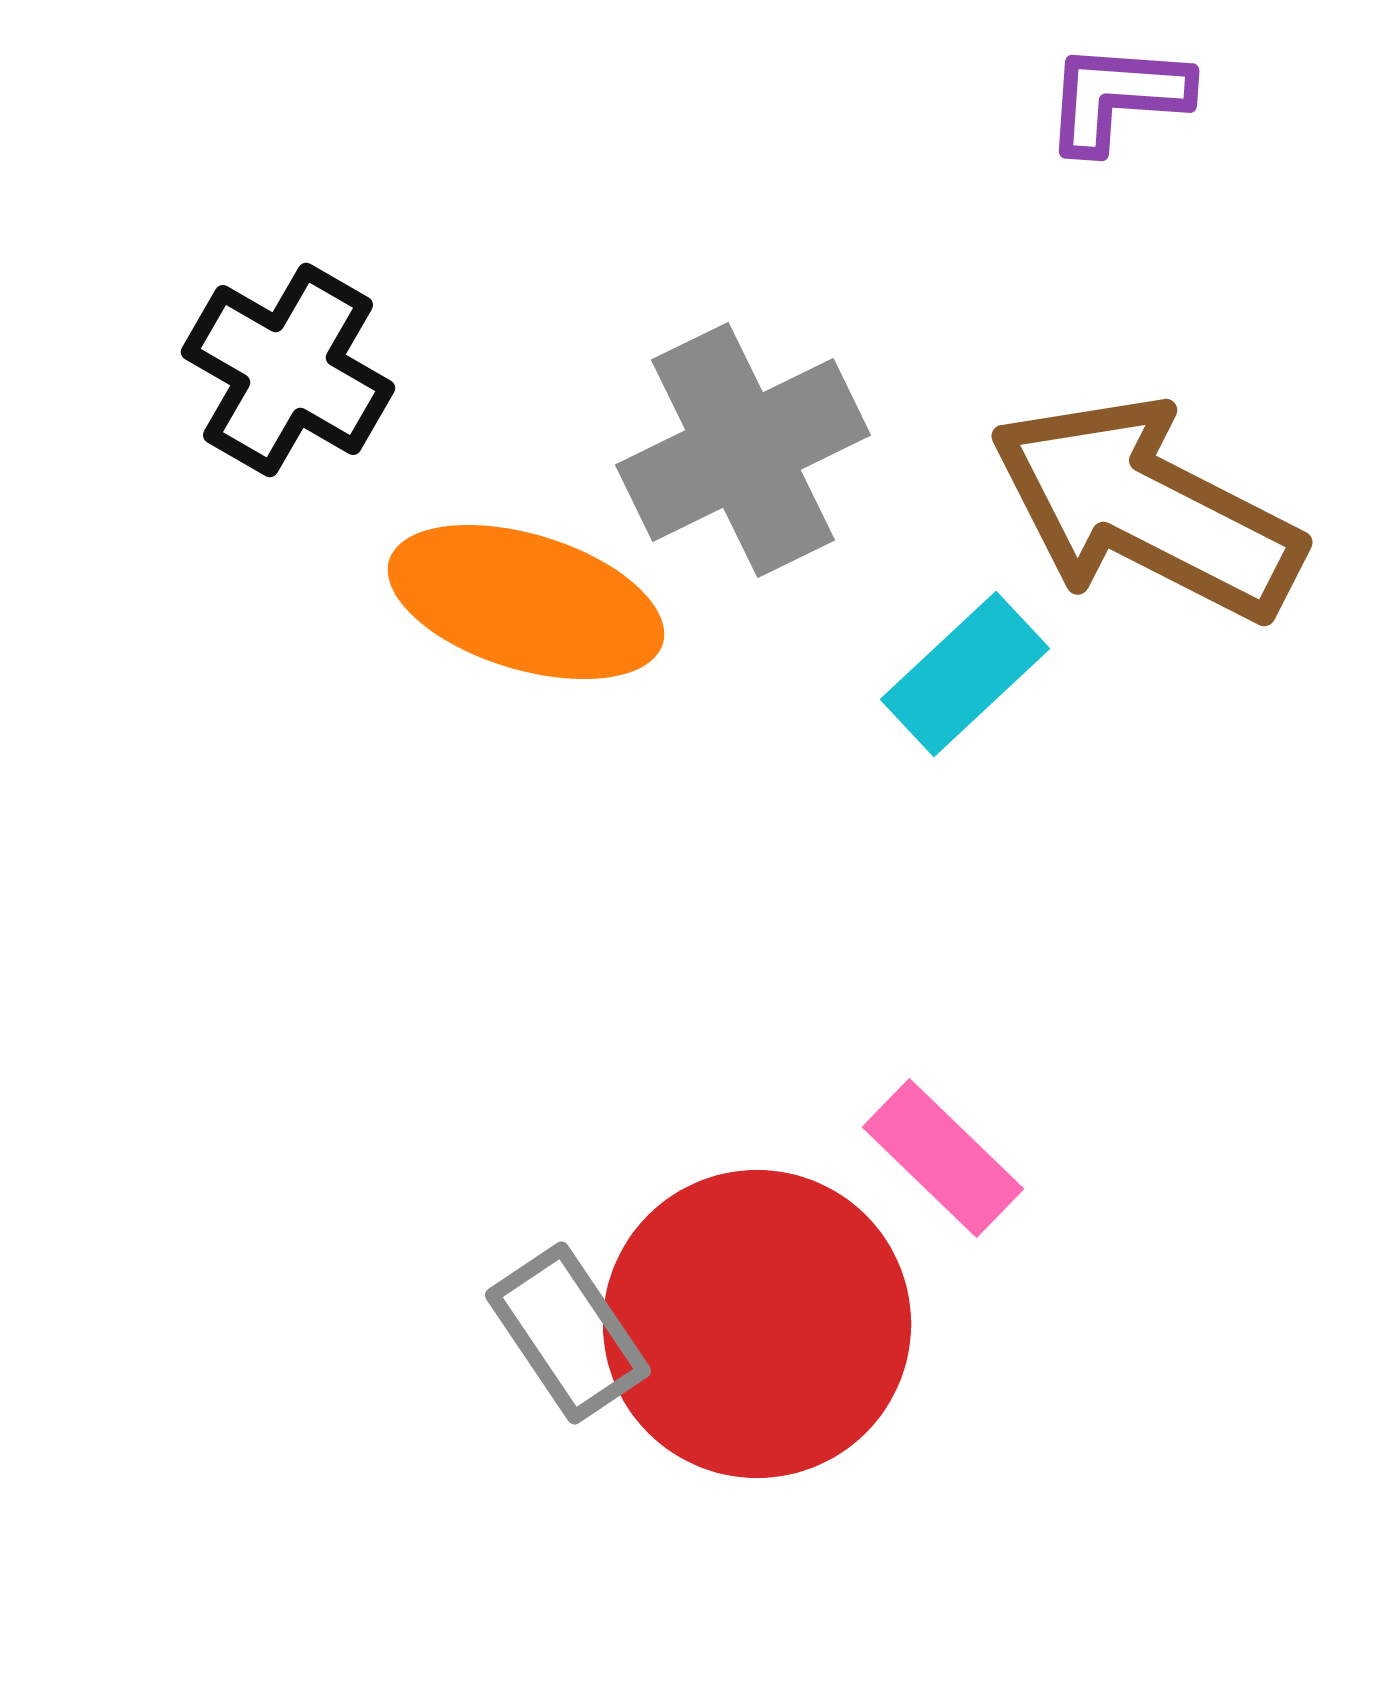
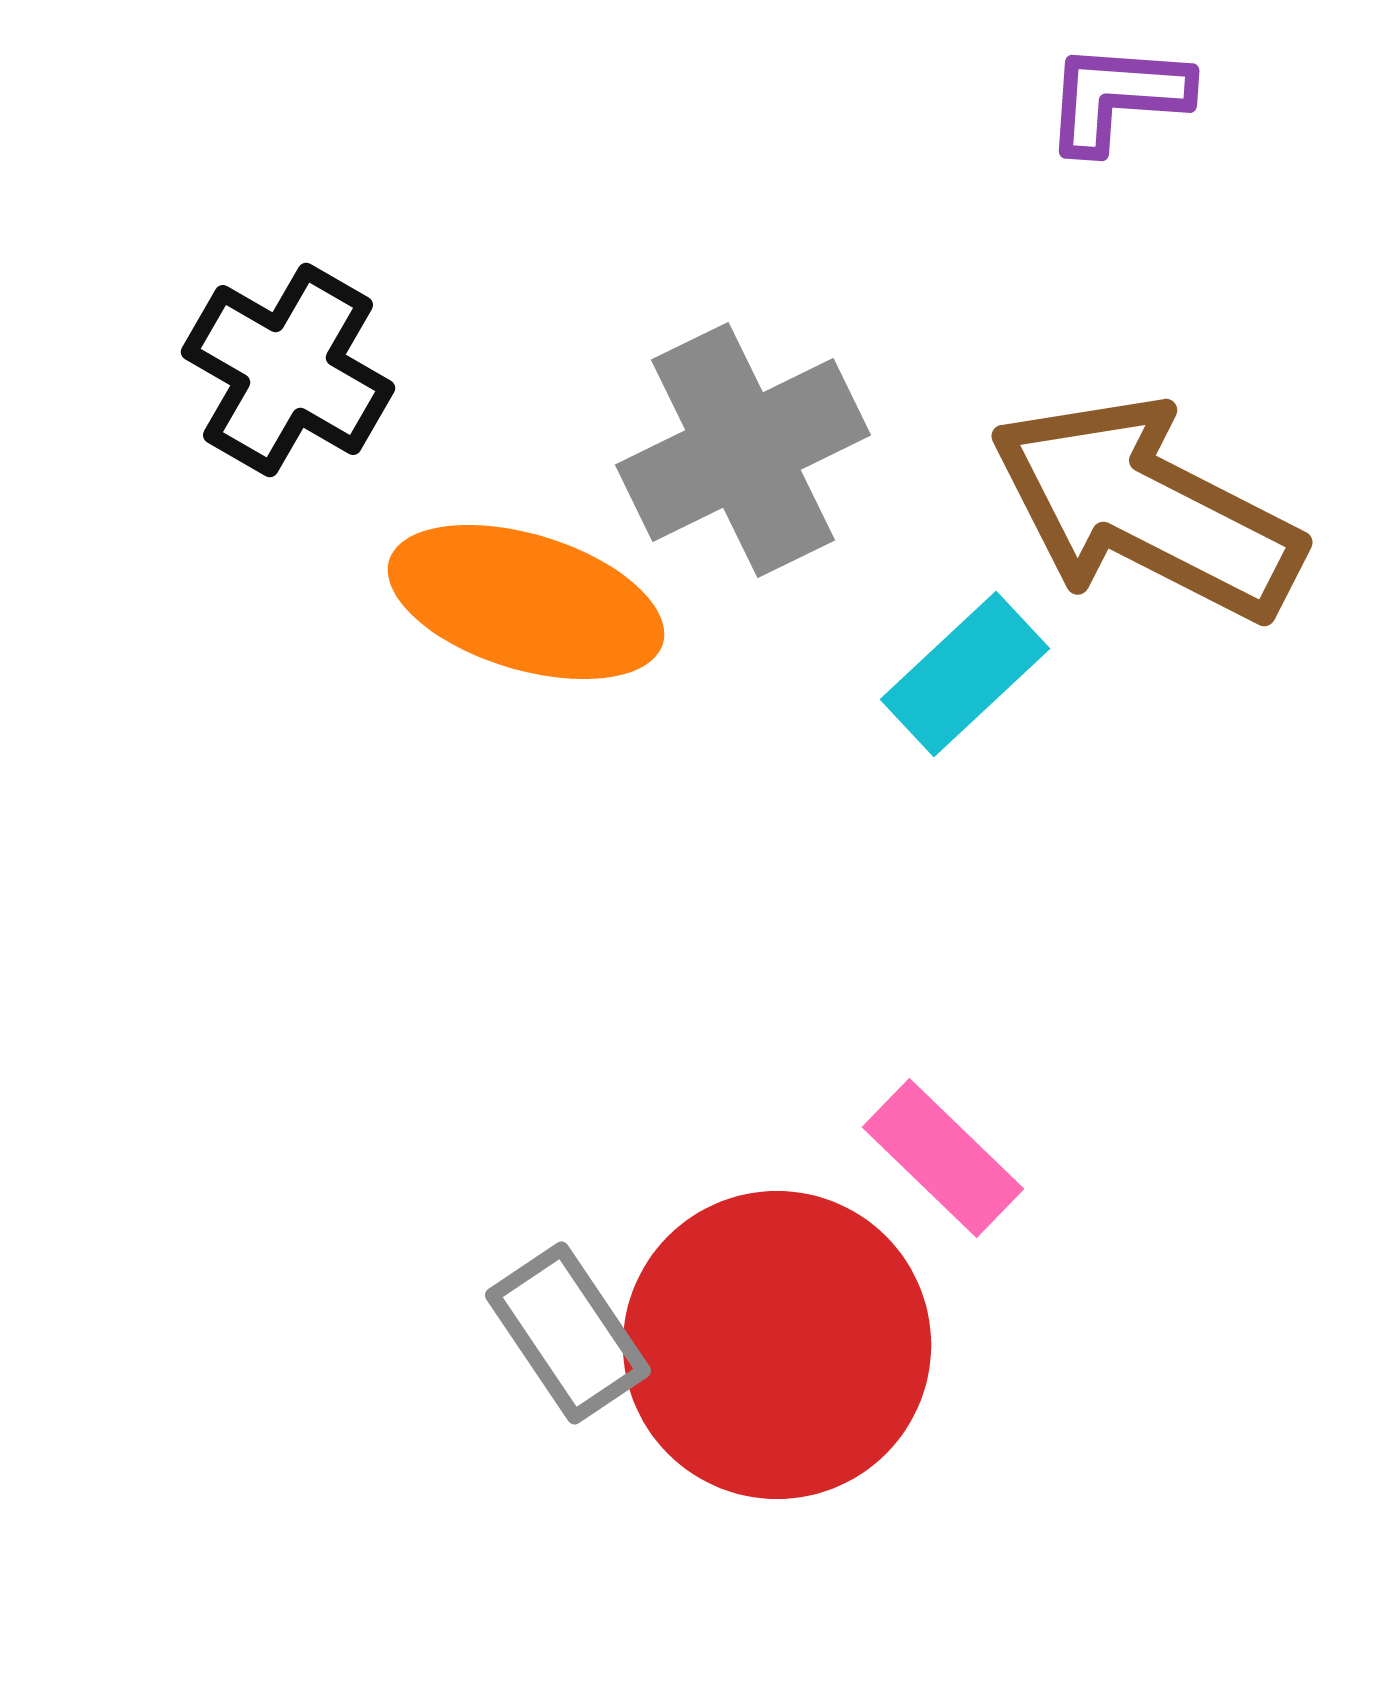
red circle: moved 20 px right, 21 px down
